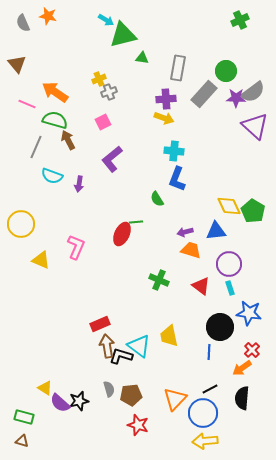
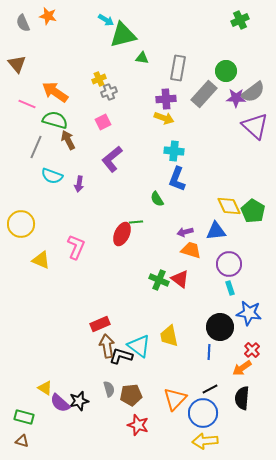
red triangle at (201, 286): moved 21 px left, 7 px up
